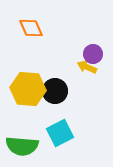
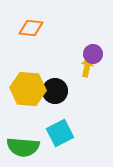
orange diamond: rotated 60 degrees counterclockwise
yellow arrow: rotated 78 degrees clockwise
green semicircle: moved 1 px right, 1 px down
